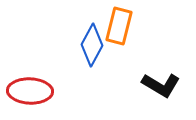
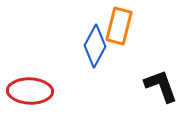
blue diamond: moved 3 px right, 1 px down
black L-shape: moved 1 px down; rotated 141 degrees counterclockwise
